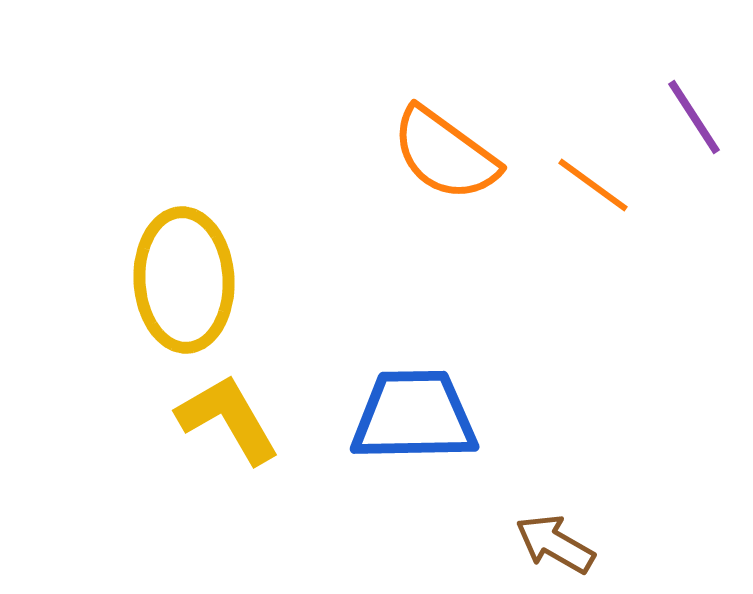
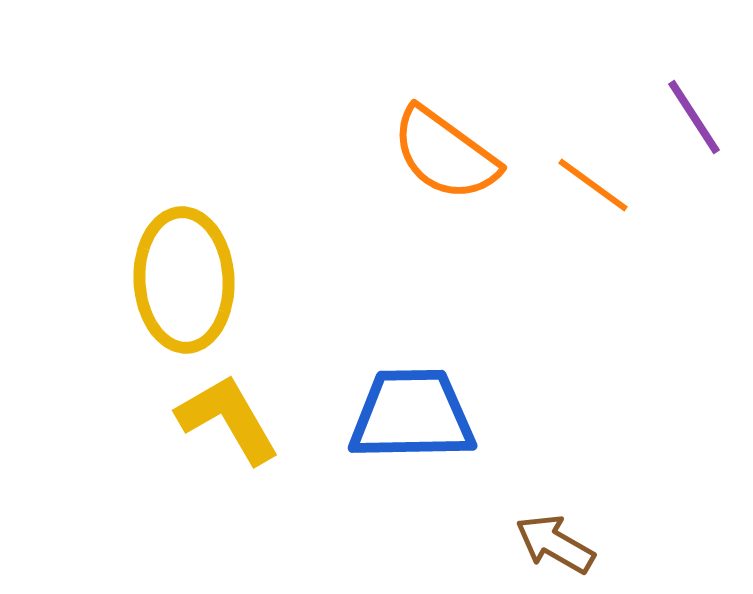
blue trapezoid: moved 2 px left, 1 px up
